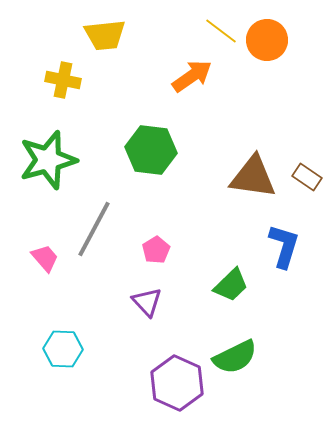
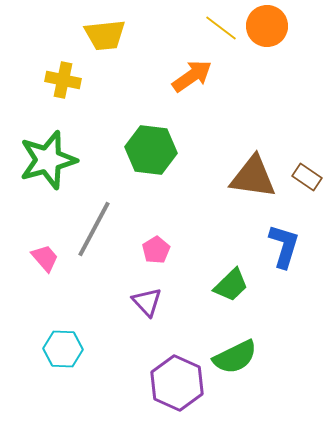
yellow line: moved 3 px up
orange circle: moved 14 px up
